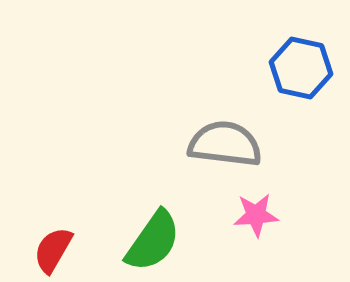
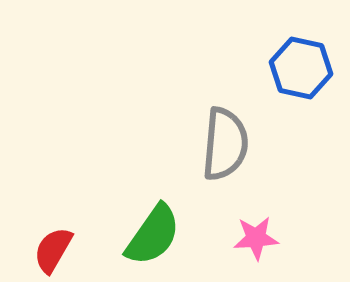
gray semicircle: rotated 88 degrees clockwise
pink star: moved 23 px down
green semicircle: moved 6 px up
